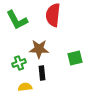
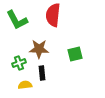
green square: moved 4 px up
yellow semicircle: moved 2 px up
